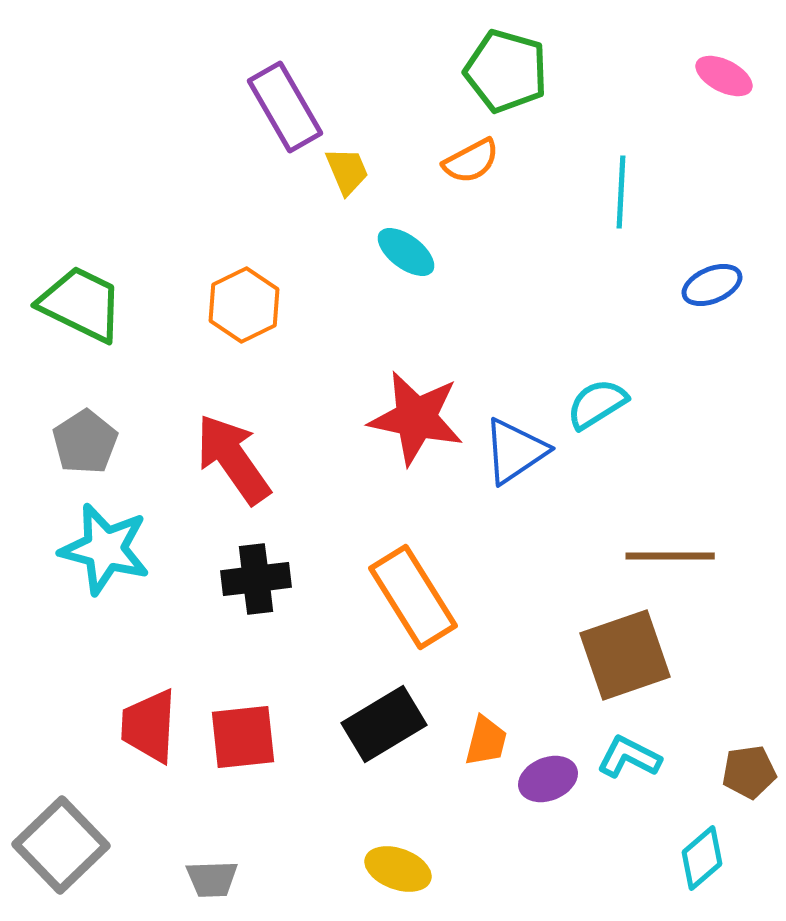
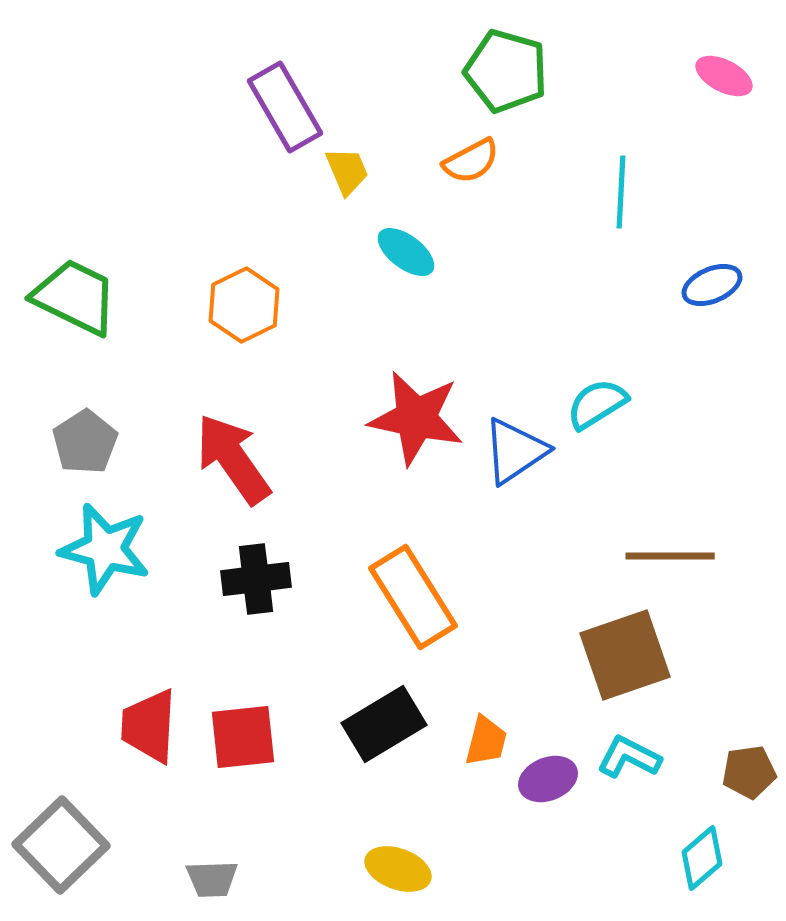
green trapezoid: moved 6 px left, 7 px up
